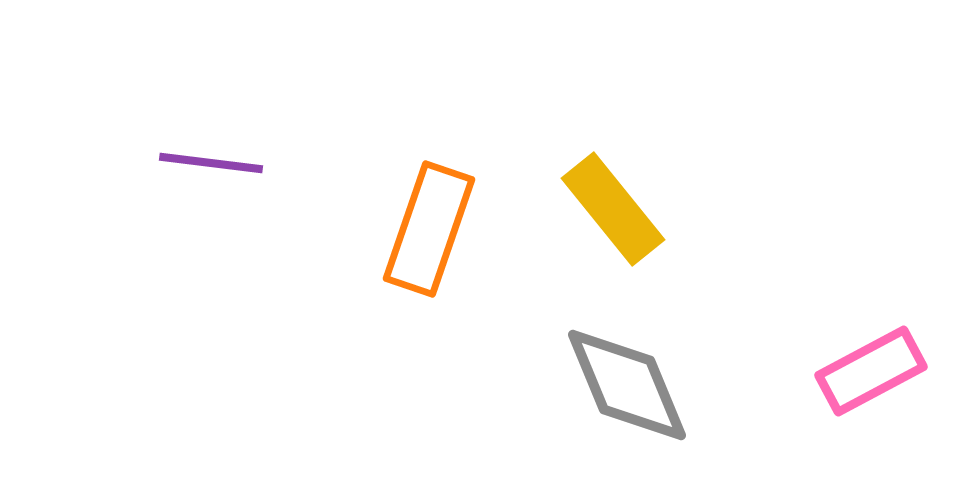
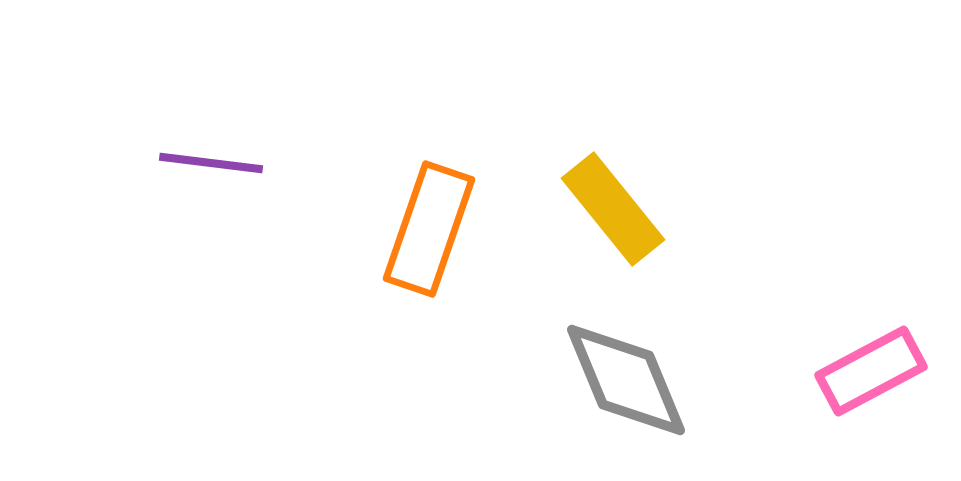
gray diamond: moved 1 px left, 5 px up
